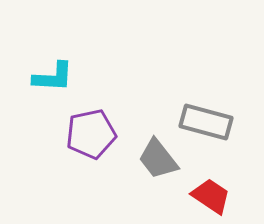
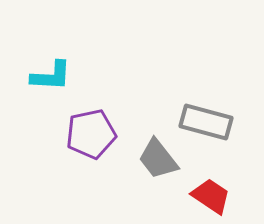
cyan L-shape: moved 2 px left, 1 px up
